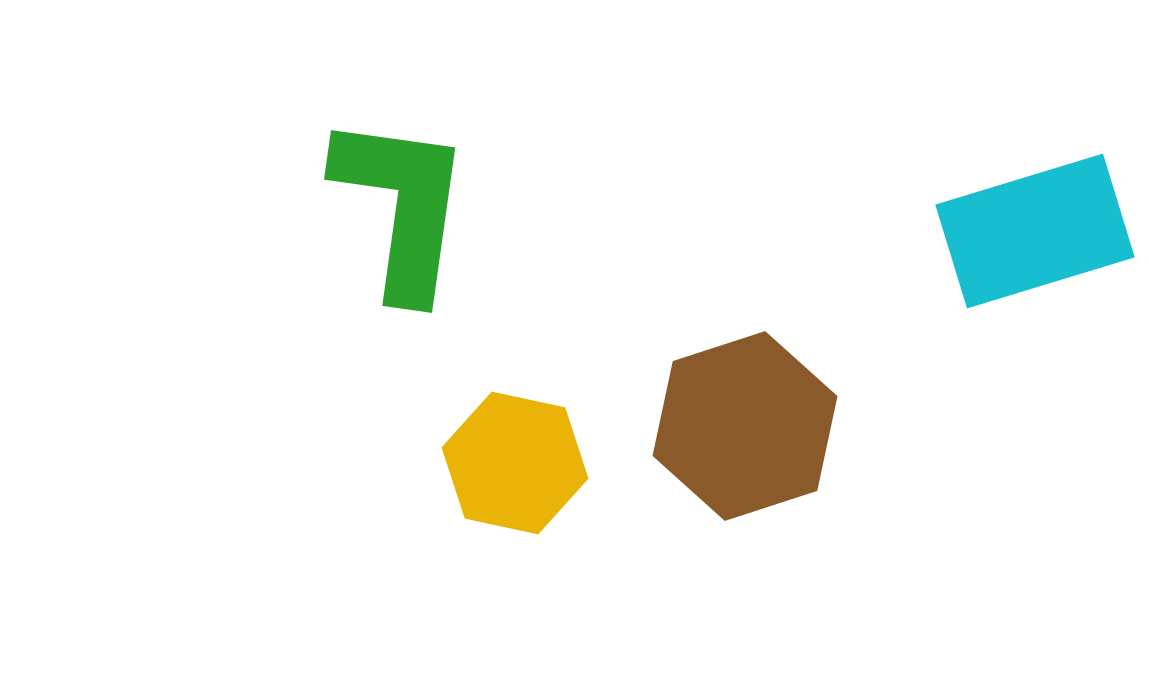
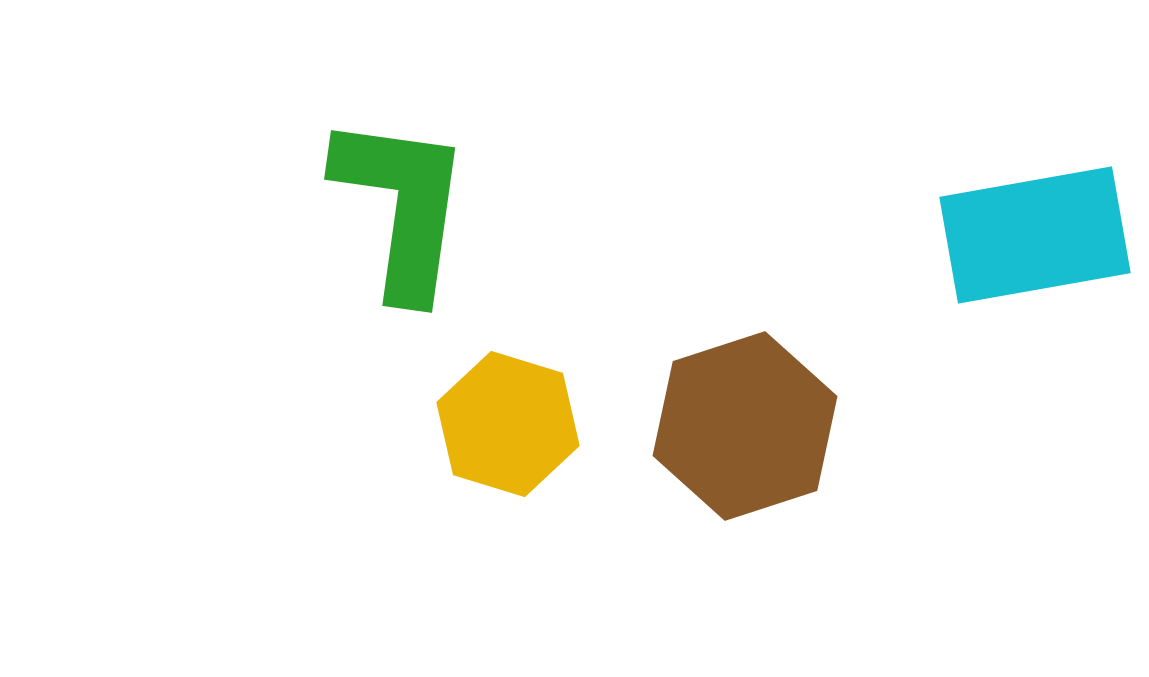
cyan rectangle: moved 4 px down; rotated 7 degrees clockwise
yellow hexagon: moved 7 px left, 39 px up; rotated 5 degrees clockwise
